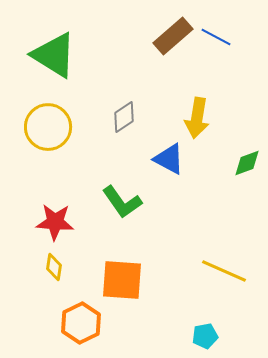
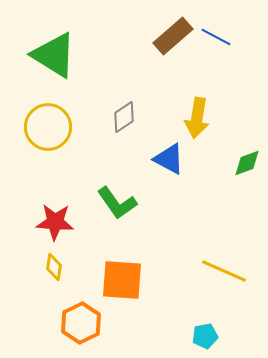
green L-shape: moved 5 px left, 1 px down
